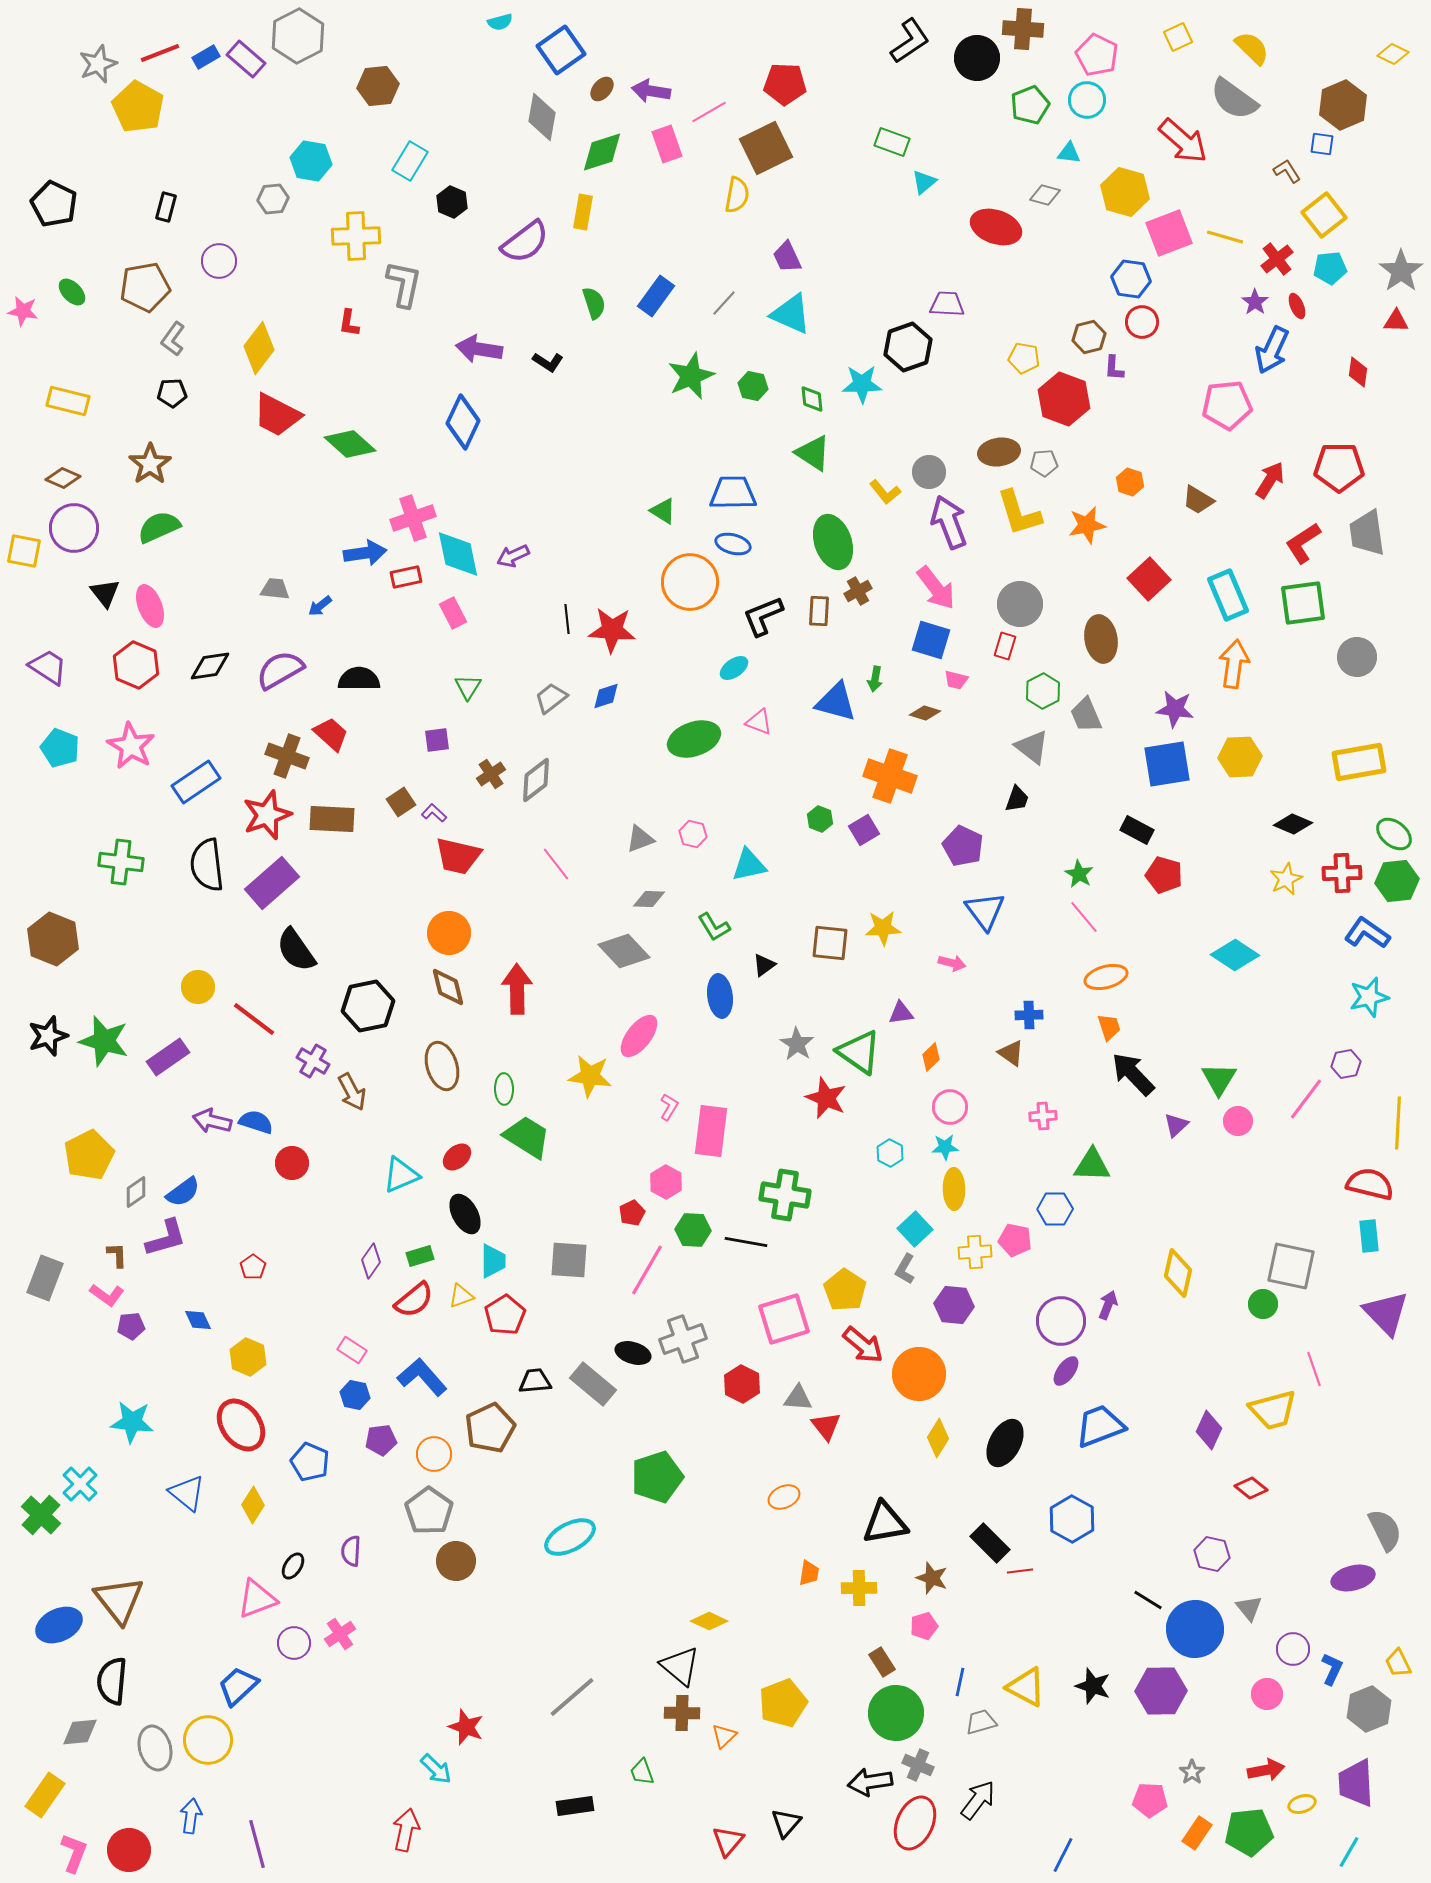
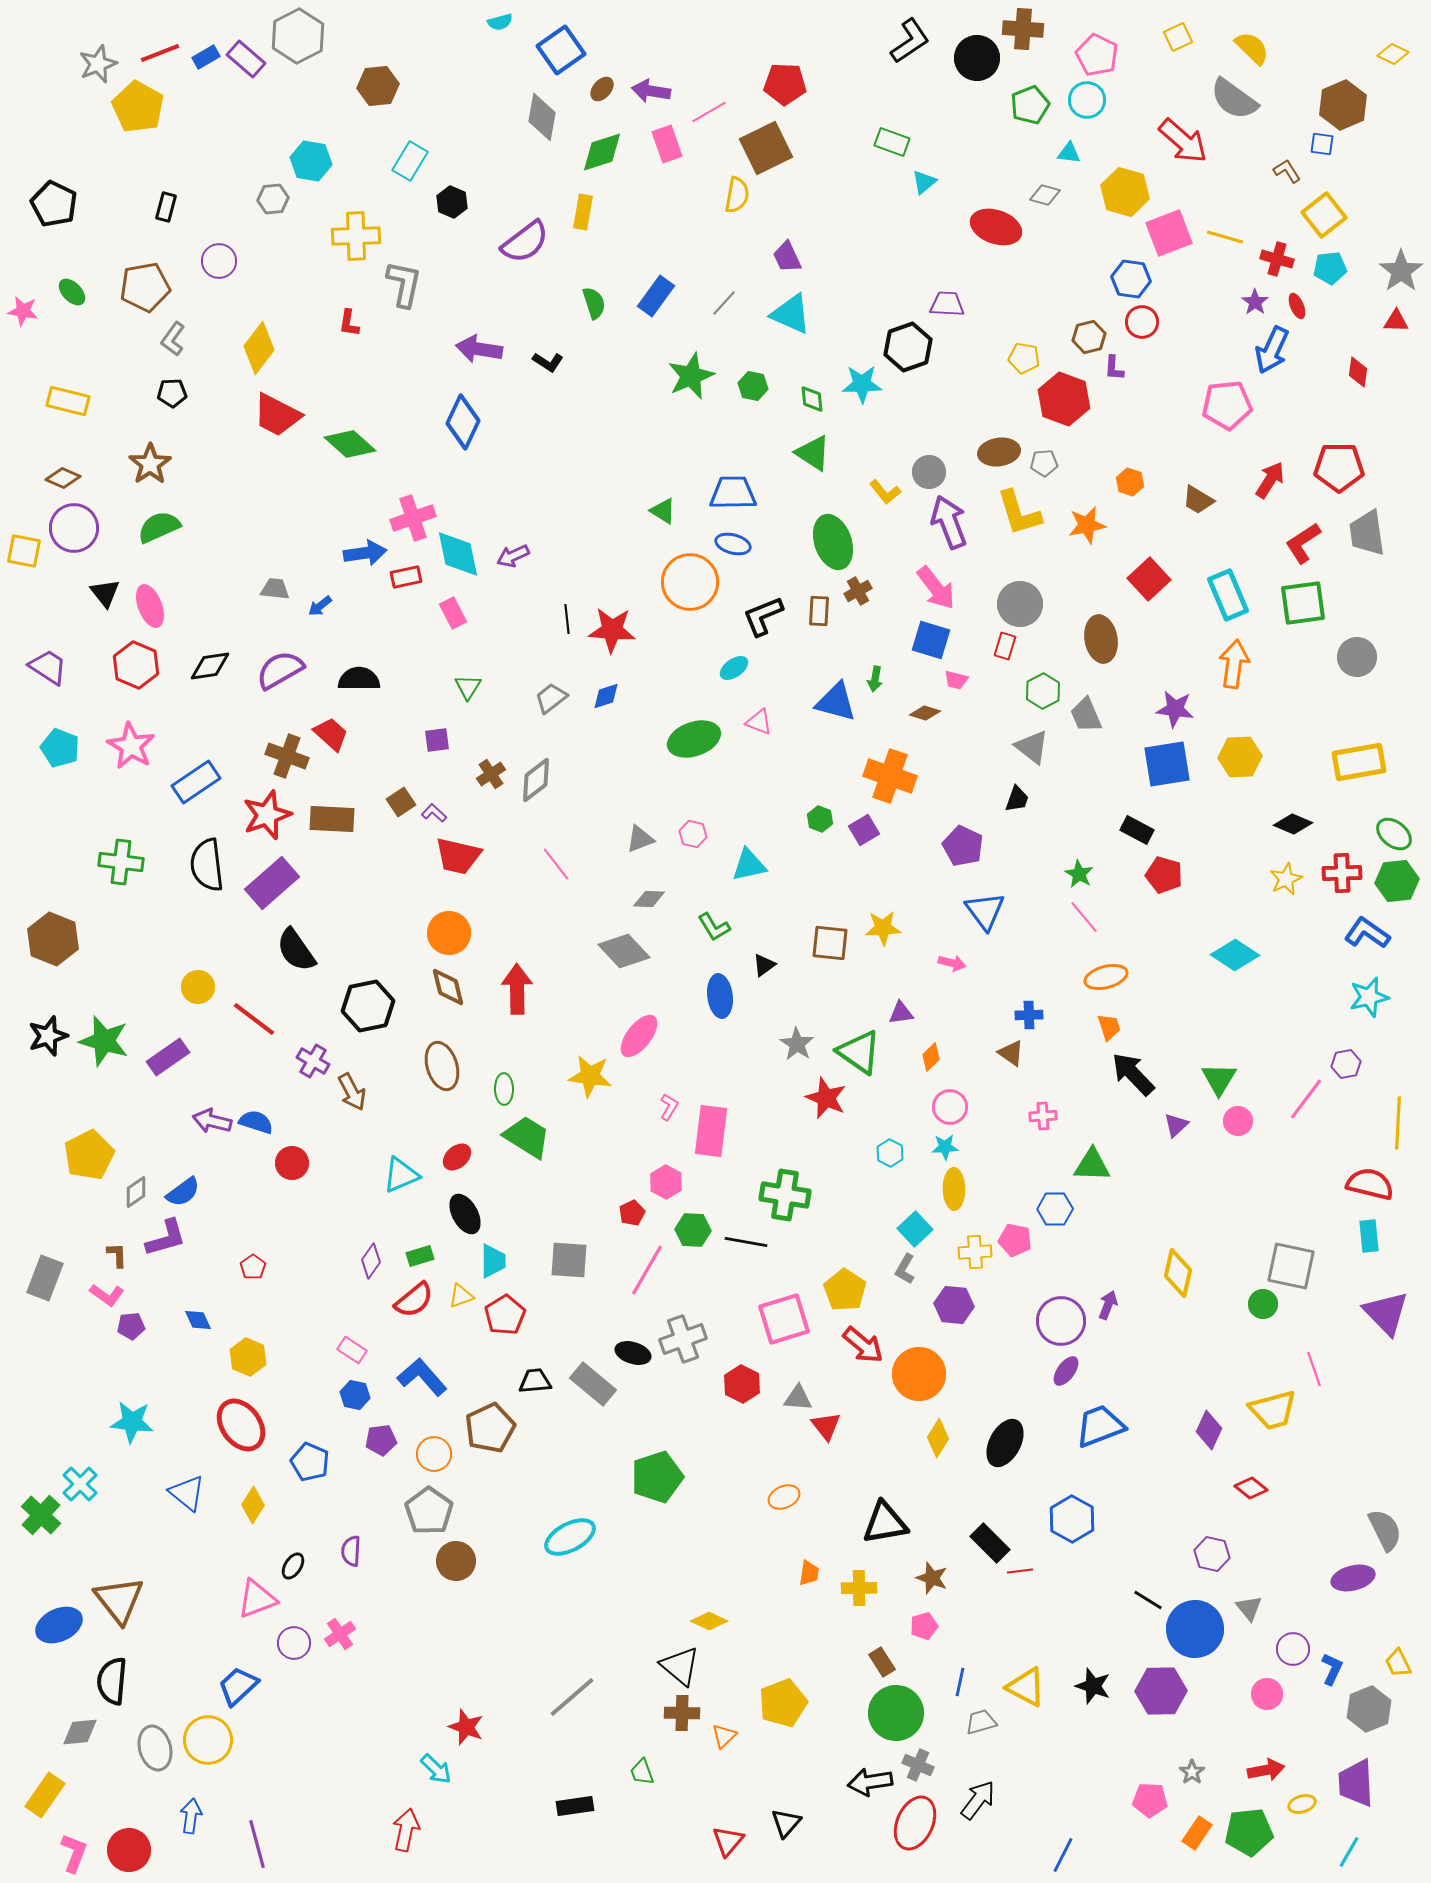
red cross at (1277, 259): rotated 36 degrees counterclockwise
